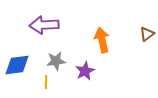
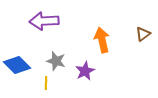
purple arrow: moved 4 px up
brown triangle: moved 4 px left
gray star: rotated 24 degrees clockwise
blue diamond: rotated 52 degrees clockwise
yellow line: moved 1 px down
